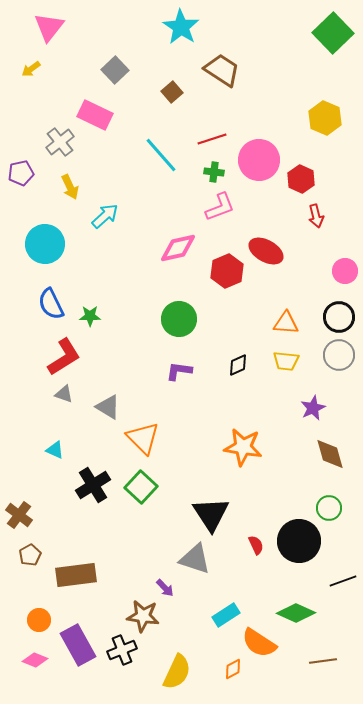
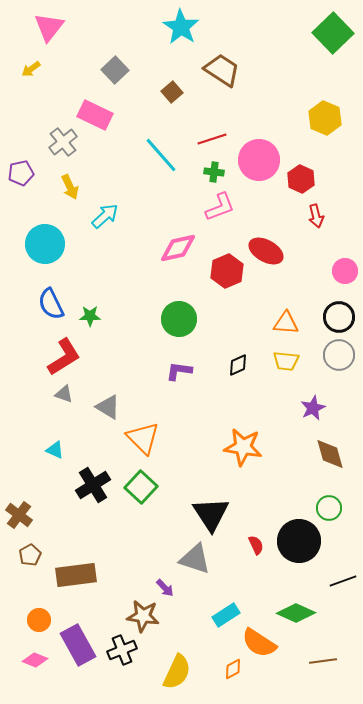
gray cross at (60, 142): moved 3 px right
